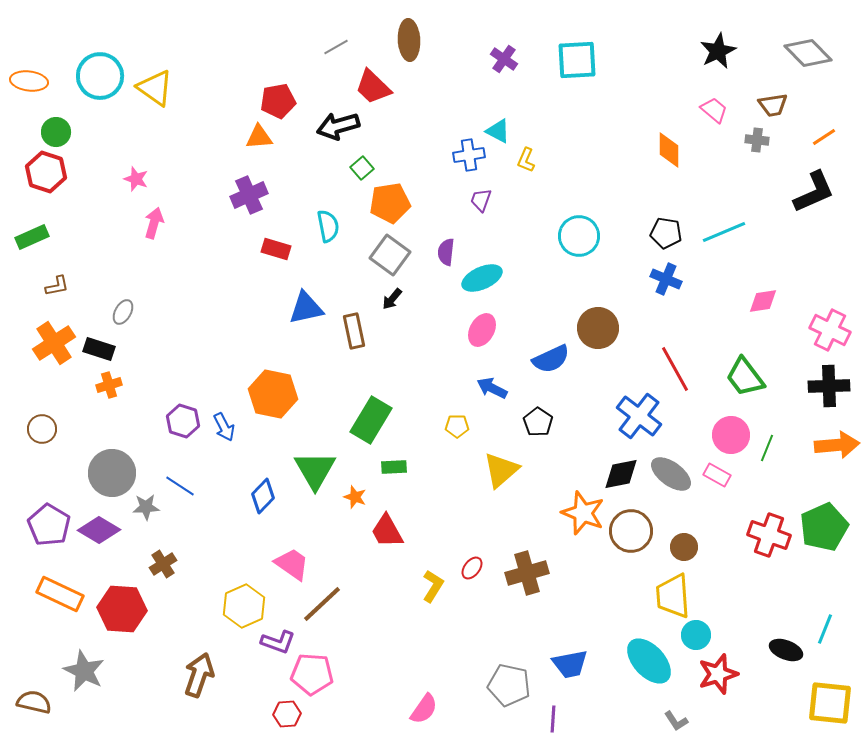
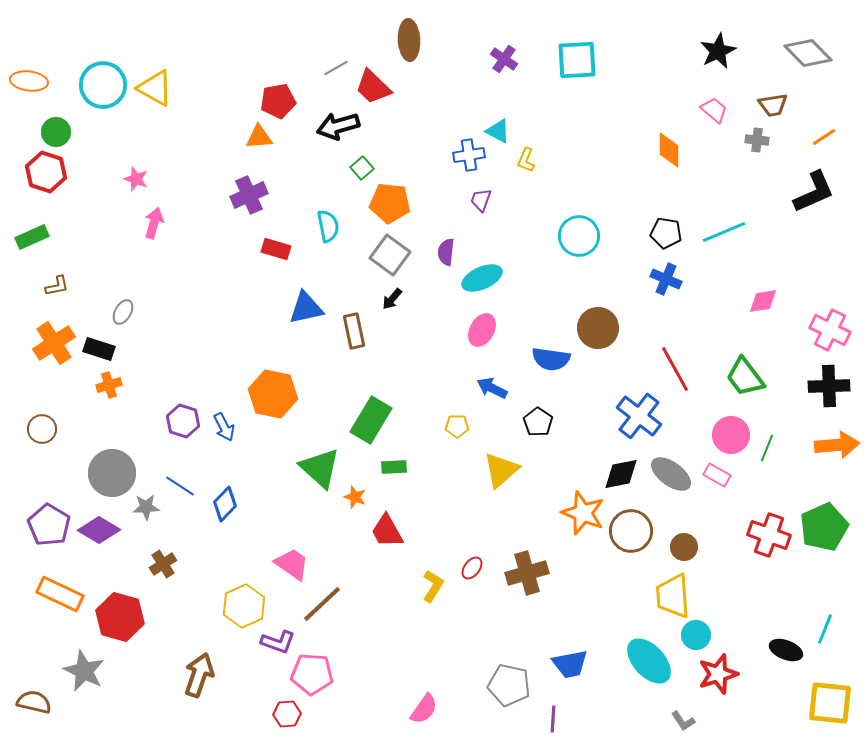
gray line at (336, 47): moved 21 px down
cyan circle at (100, 76): moved 3 px right, 9 px down
yellow triangle at (155, 88): rotated 6 degrees counterclockwise
orange pentagon at (390, 203): rotated 15 degrees clockwise
blue semicircle at (551, 359): rotated 33 degrees clockwise
green triangle at (315, 470): moved 5 px right, 2 px up; rotated 18 degrees counterclockwise
blue diamond at (263, 496): moved 38 px left, 8 px down
red hexagon at (122, 609): moved 2 px left, 8 px down; rotated 12 degrees clockwise
gray L-shape at (676, 721): moved 7 px right
